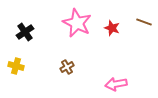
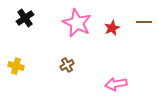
brown line: rotated 21 degrees counterclockwise
red star: rotated 28 degrees clockwise
black cross: moved 14 px up
brown cross: moved 2 px up
